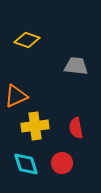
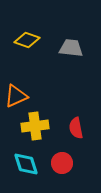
gray trapezoid: moved 5 px left, 18 px up
